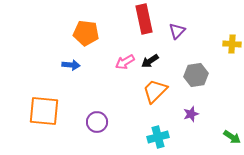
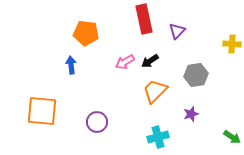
blue arrow: rotated 102 degrees counterclockwise
orange square: moved 2 px left
